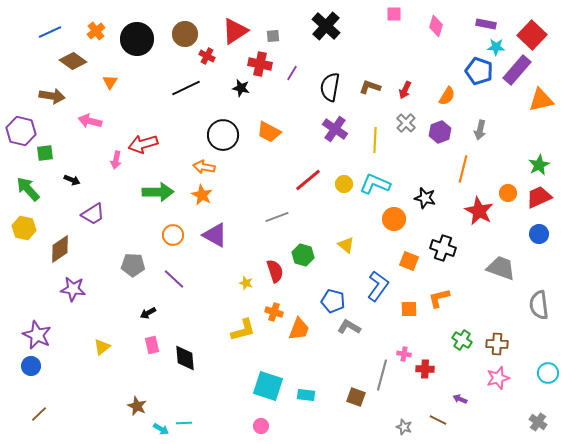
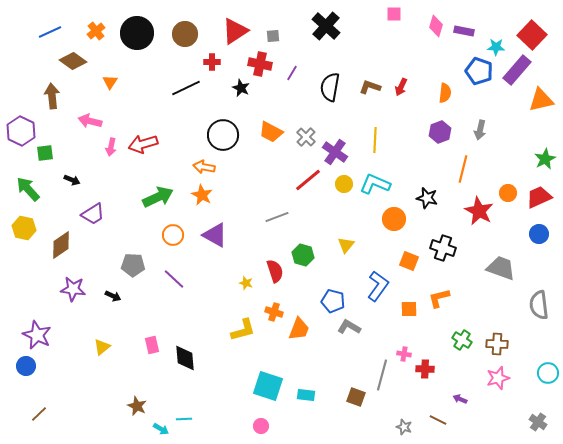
purple rectangle at (486, 24): moved 22 px left, 7 px down
black circle at (137, 39): moved 6 px up
red cross at (207, 56): moved 5 px right, 6 px down; rotated 28 degrees counterclockwise
black star at (241, 88): rotated 12 degrees clockwise
red arrow at (405, 90): moved 4 px left, 3 px up
brown arrow at (52, 96): rotated 105 degrees counterclockwise
orange semicircle at (447, 96): moved 2 px left, 3 px up; rotated 24 degrees counterclockwise
gray cross at (406, 123): moved 100 px left, 14 px down
purple cross at (335, 129): moved 23 px down
purple hexagon at (21, 131): rotated 12 degrees clockwise
orange trapezoid at (269, 132): moved 2 px right
pink arrow at (116, 160): moved 5 px left, 13 px up
green star at (539, 165): moved 6 px right, 6 px up
green arrow at (158, 192): moved 5 px down; rotated 24 degrees counterclockwise
black star at (425, 198): moved 2 px right
yellow triangle at (346, 245): rotated 30 degrees clockwise
brown diamond at (60, 249): moved 1 px right, 4 px up
black arrow at (148, 313): moved 35 px left, 17 px up; rotated 126 degrees counterclockwise
blue circle at (31, 366): moved 5 px left
cyan line at (184, 423): moved 4 px up
